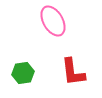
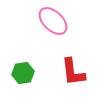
pink ellipse: rotated 16 degrees counterclockwise
